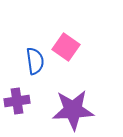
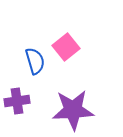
pink square: rotated 16 degrees clockwise
blue semicircle: rotated 8 degrees counterclockwise
